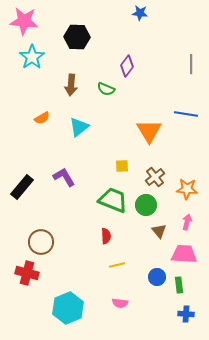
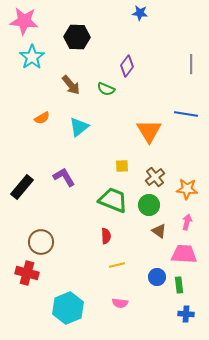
brown arrow: rotated 45 degrees counterclockwise
green circle: moved 3 px right
brown triangle: rotated 14 degrees counterclockwise
